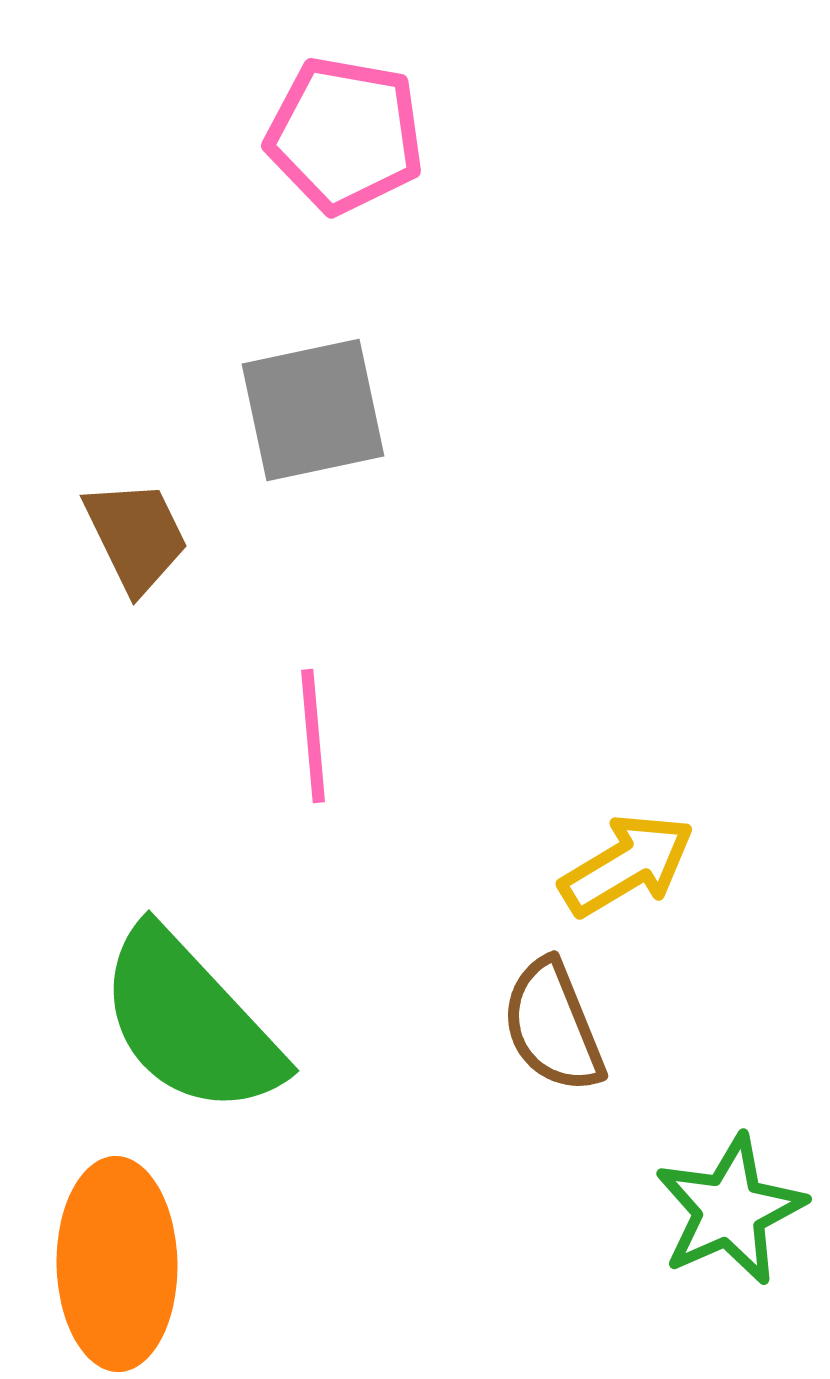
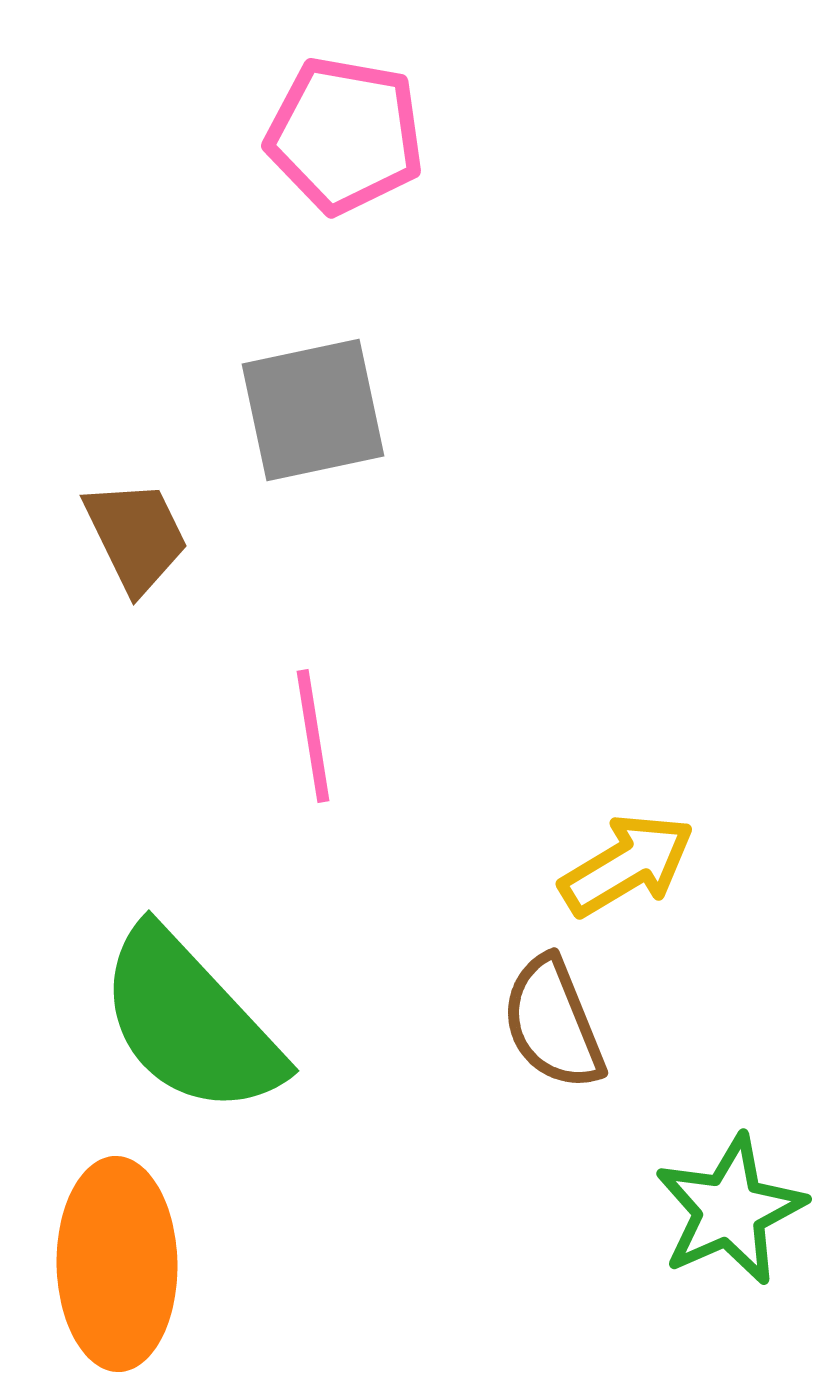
pink line: rotated 4 degrees counterclockwise
brown semicircle: moved 3 px up
